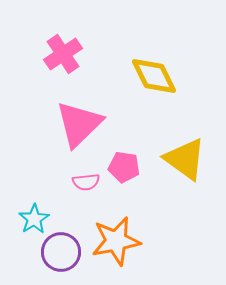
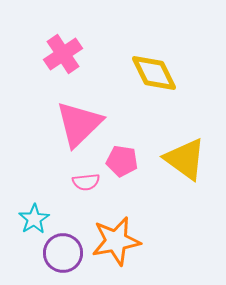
yellow diamond: moved 3 px up
pink pentagon: moved 2 px left, 6 px up
purple circle: moved 2 px right, 1 px down
